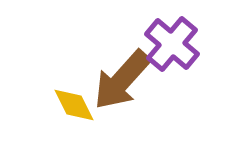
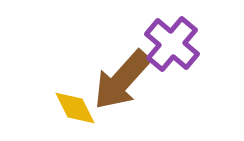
yellow diamond: moved 1 px right, 3 px down
